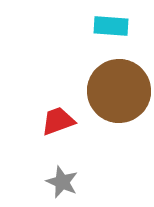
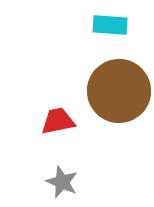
cyan rectangle: moved 1 px left, 1 px up
red trapezoid: rotated 9 degrees clockwise
